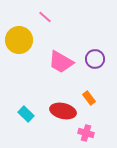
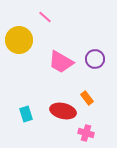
orange rectangle: moved 2 px left
cyan rectangle: rotated 28 degrees clockwise
